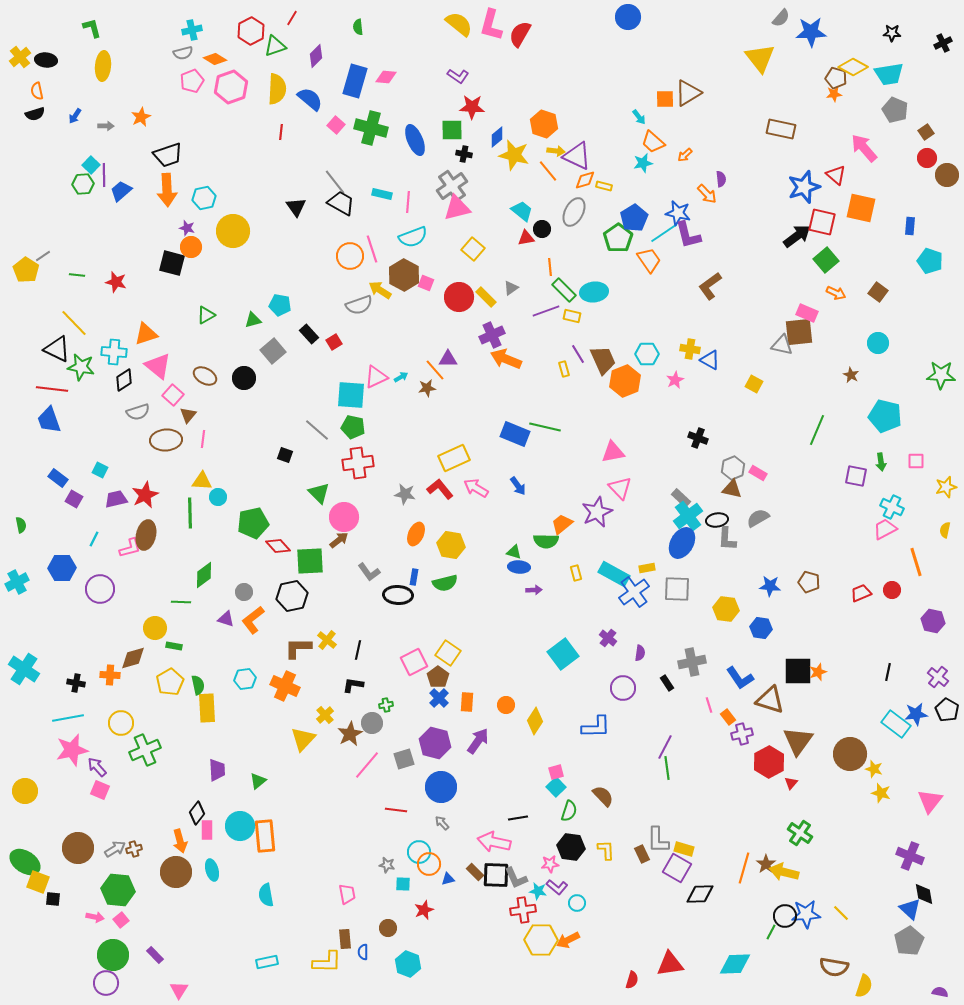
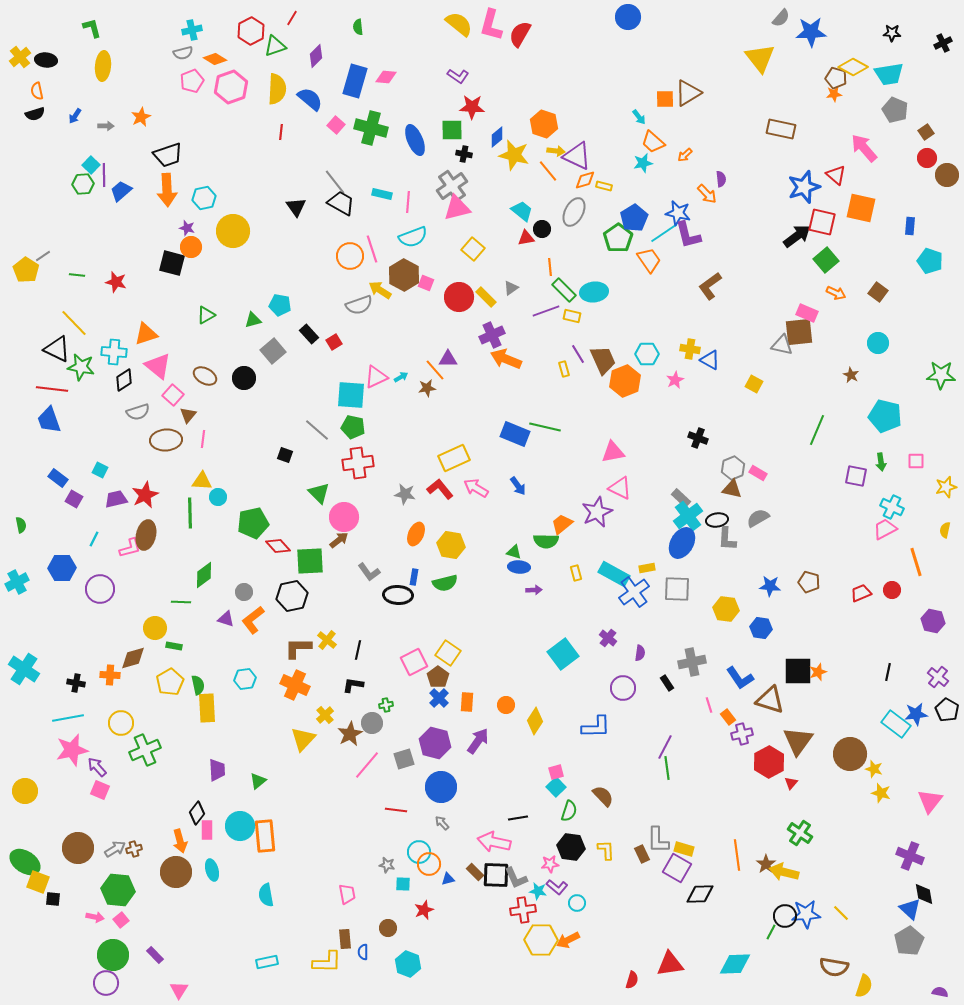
pink triangle at (620, 488): rotated 20 degrees counterclockwise
orange cross at (285, 686): moved 10 px right, 1 px up
orange line at (744, 868): moved 7 px left, 13 px up; rotated 24 degrees counterclockwise
